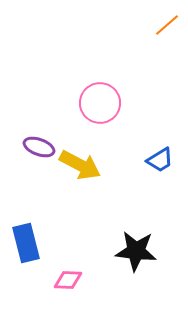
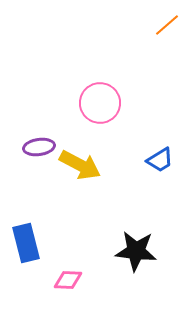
purple ellipse: rotated 28 degrees counterclockwise
